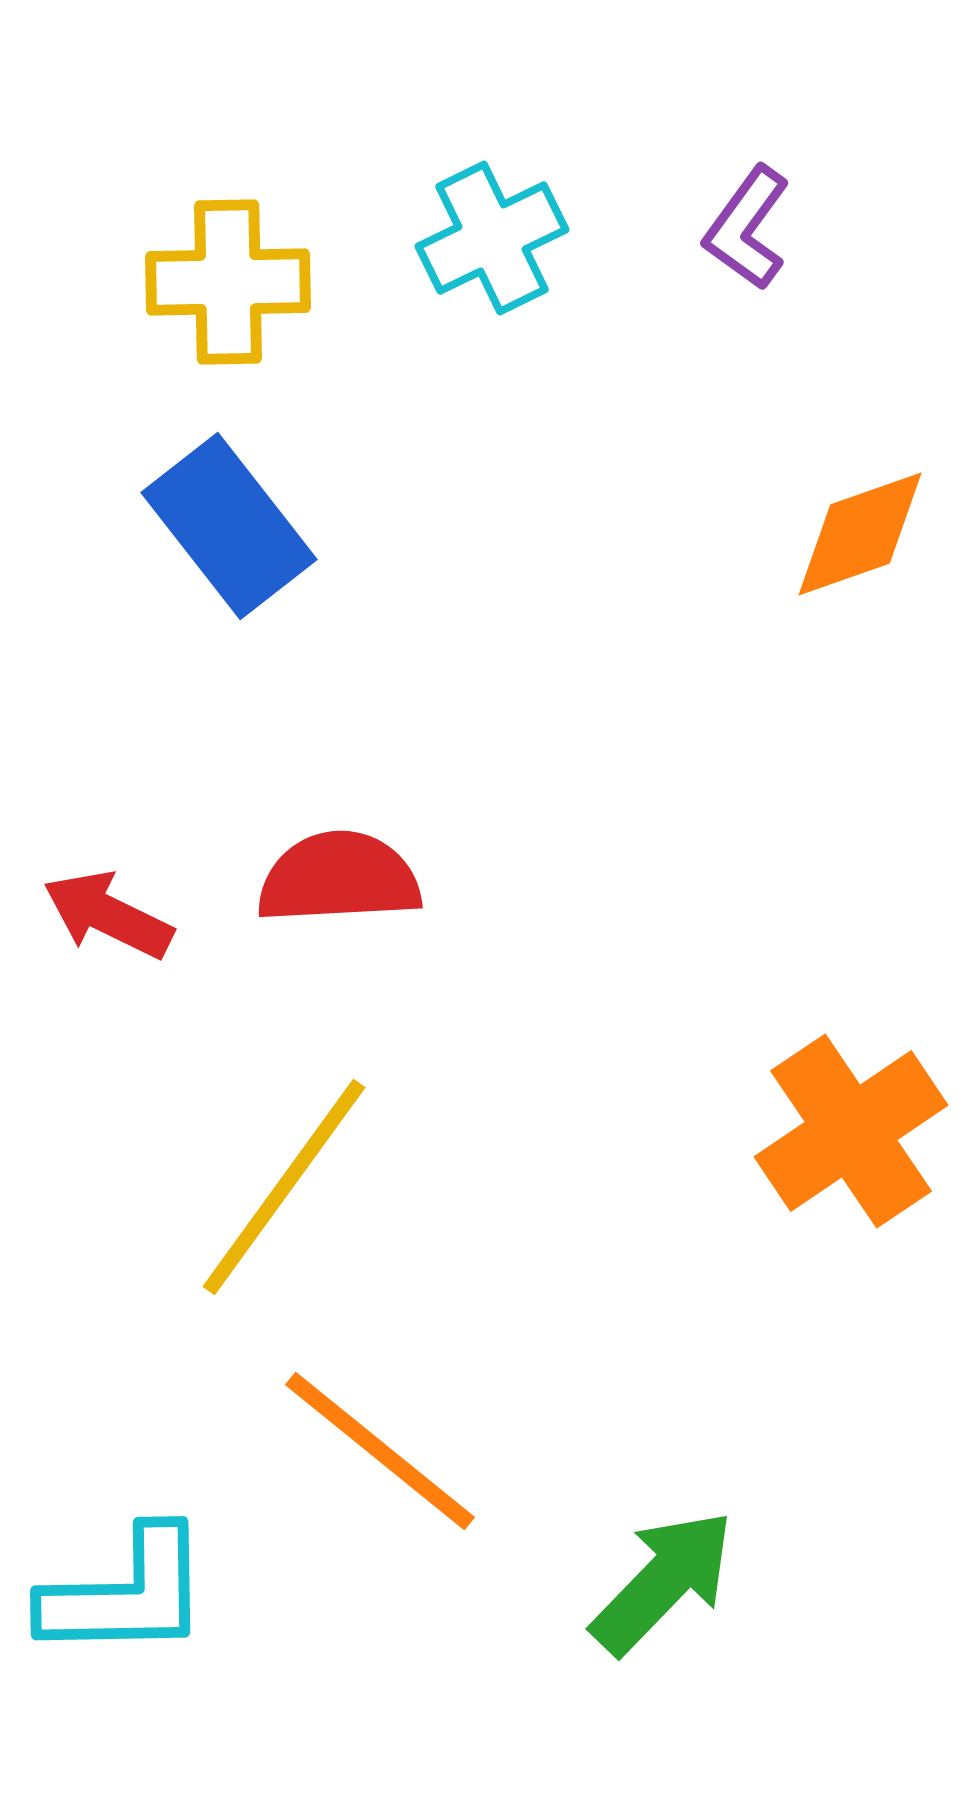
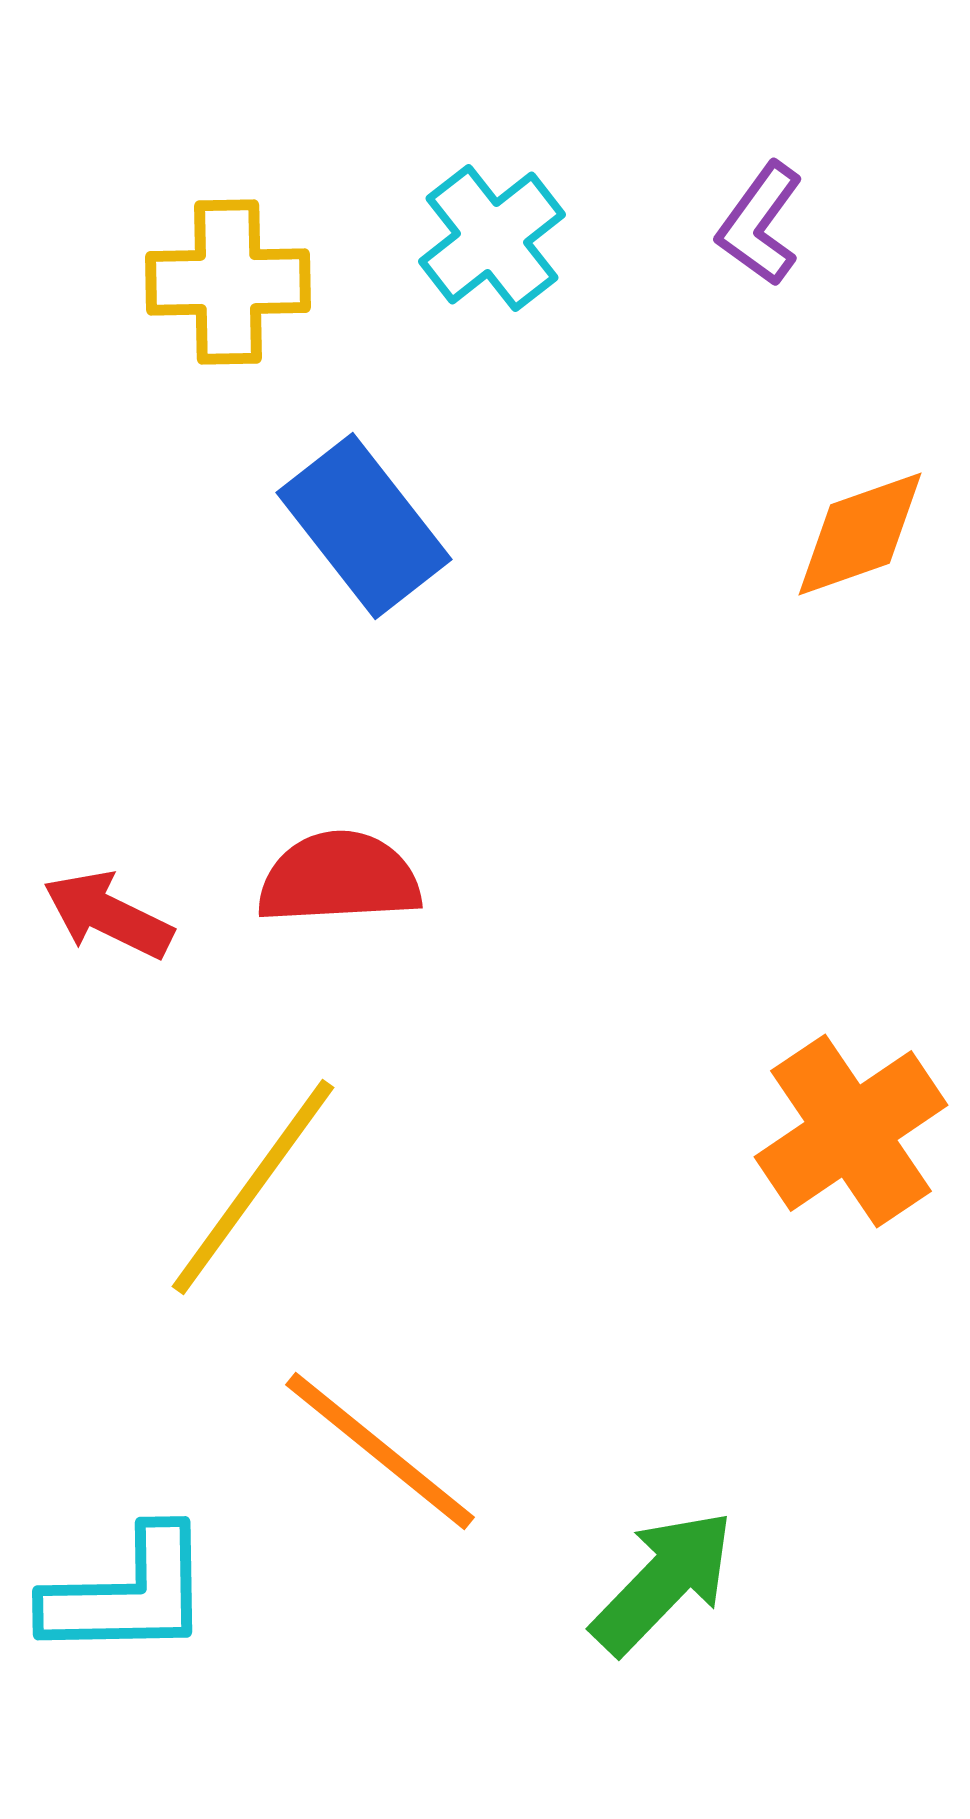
purple L-shape: moved 13 px right, 4 px up
cyan cross: rotated 12 degrees counterclockwise
blue rectangle: moved 135 px right
yellow line: moved 31 px left
cyan L-shape: moved 2 px right
